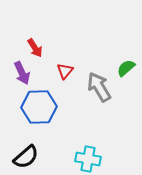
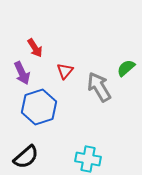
blue hexagon: rotated 16 degrees counterclockwise
